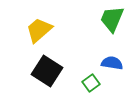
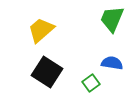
yellow trapezoid: moved 2 px right
black square: moved 1 px down
